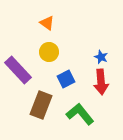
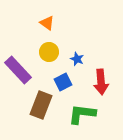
blue star: moved 24 px left, 2 px down
blue square: moved 3 px left, 3 px down
green L-shape: moved 2 px right; rotated 44 degrees counterclockwise
